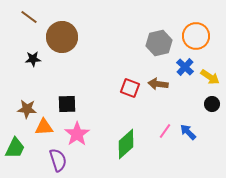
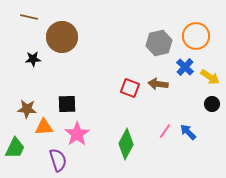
brown line: rotated 24 degrees counterclockwise
green diamond: rotated 20 degrees counterclockwise
